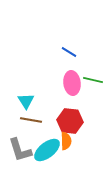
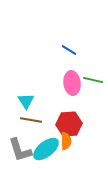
blue line: moved 2 px up
red hexagon: moved 1 px left, 3 px down; rotated 10 degrees counterclockwise
cyan ellipse: moved 1 px left, 1 px up
